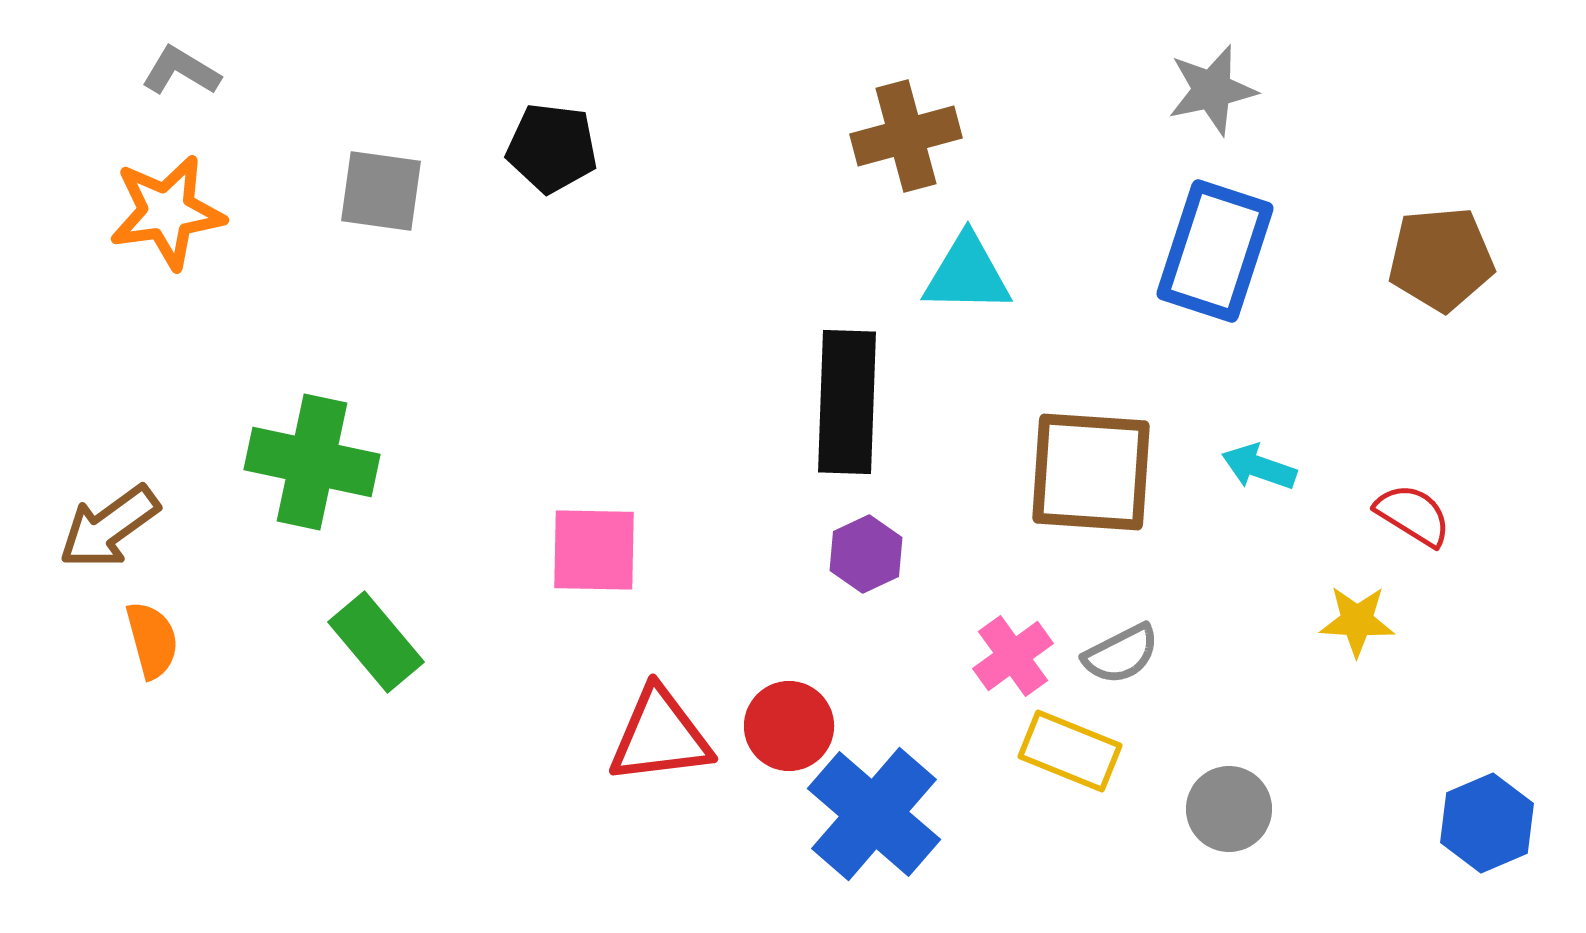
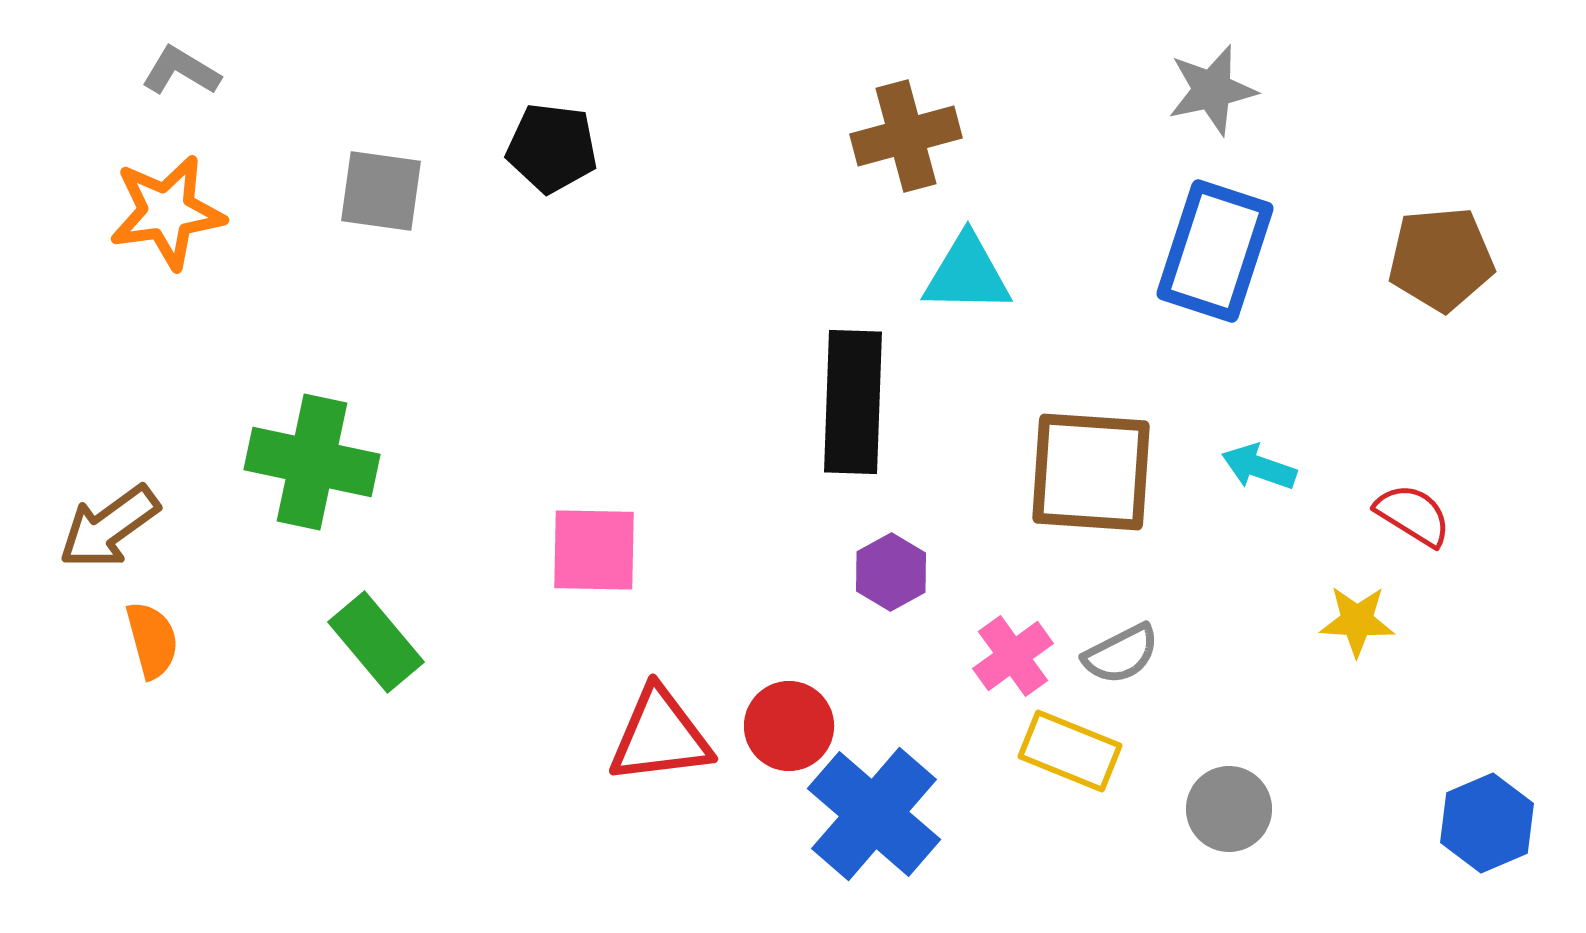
black rectangle: moved 6 px right
purple hexagon: moved 25 px right, 18 px down; rotated 4 degrees counterclockwise
